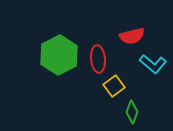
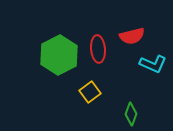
red ellipse: moved 10 px up
cyan L-shape: rotated 16 degrees counterclockwise
yellow square: moved 24 px left, 6 px down
green diamond: moved 1 px left, 2 px down
